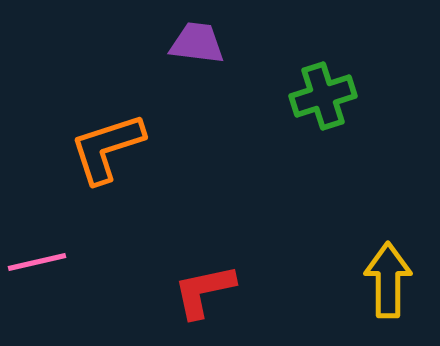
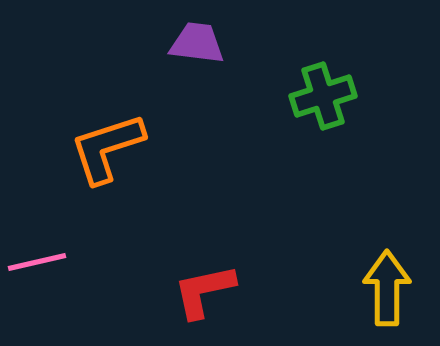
yellow arrow: moved 1 px left, 8 px down
